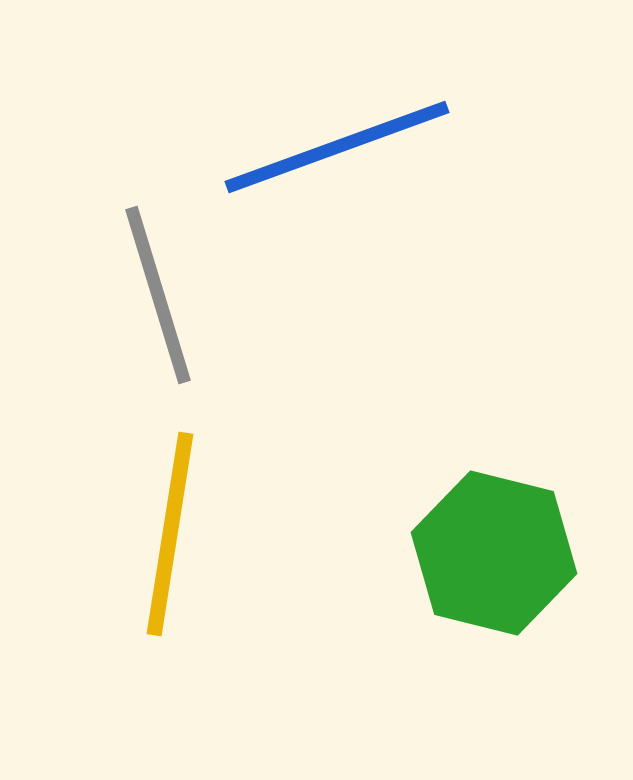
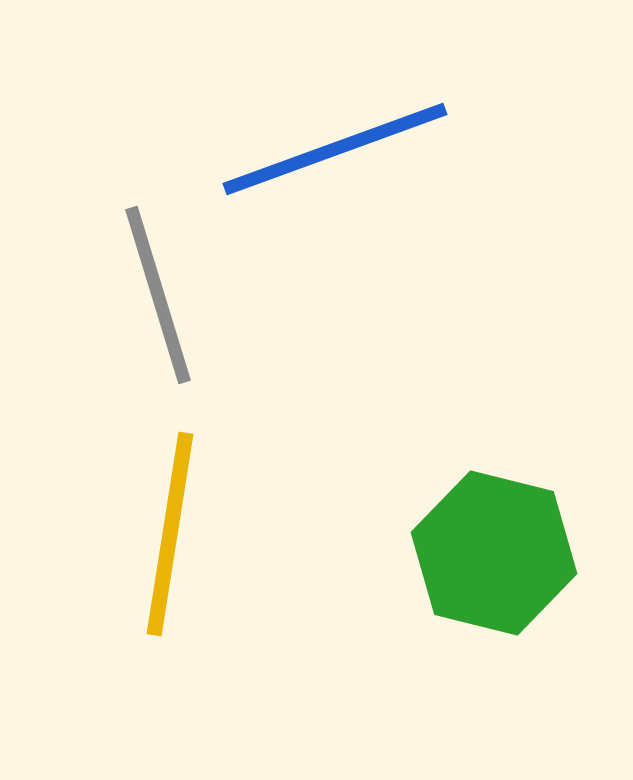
blue line: moved 2 px left, 2 px down
